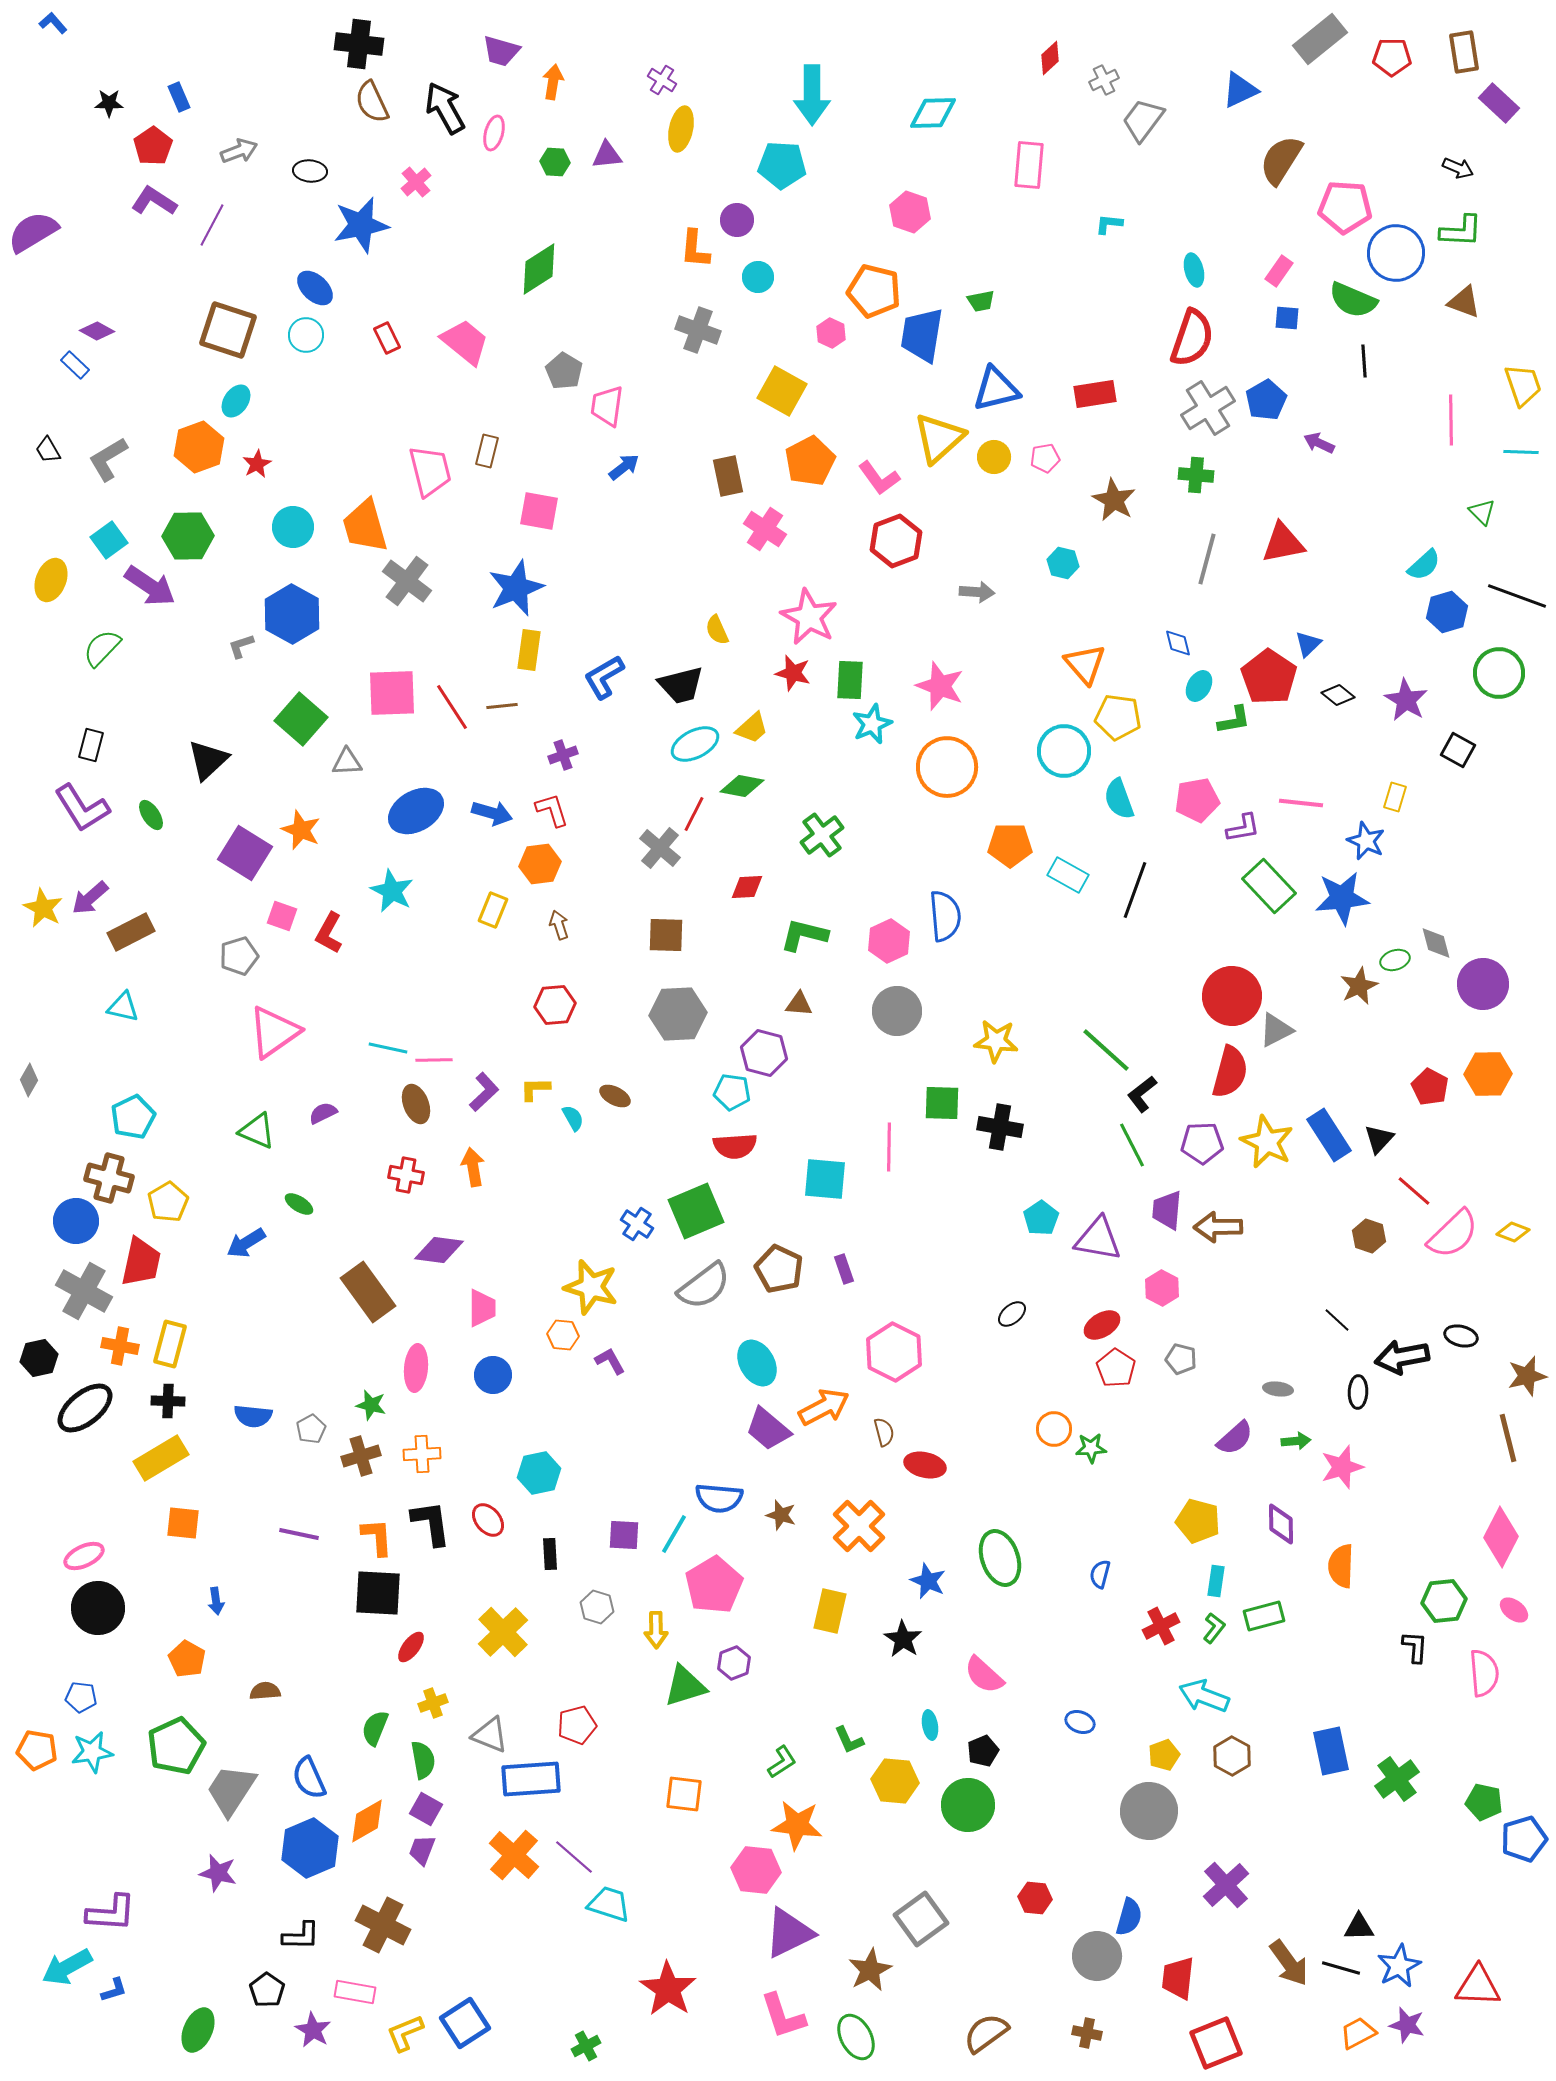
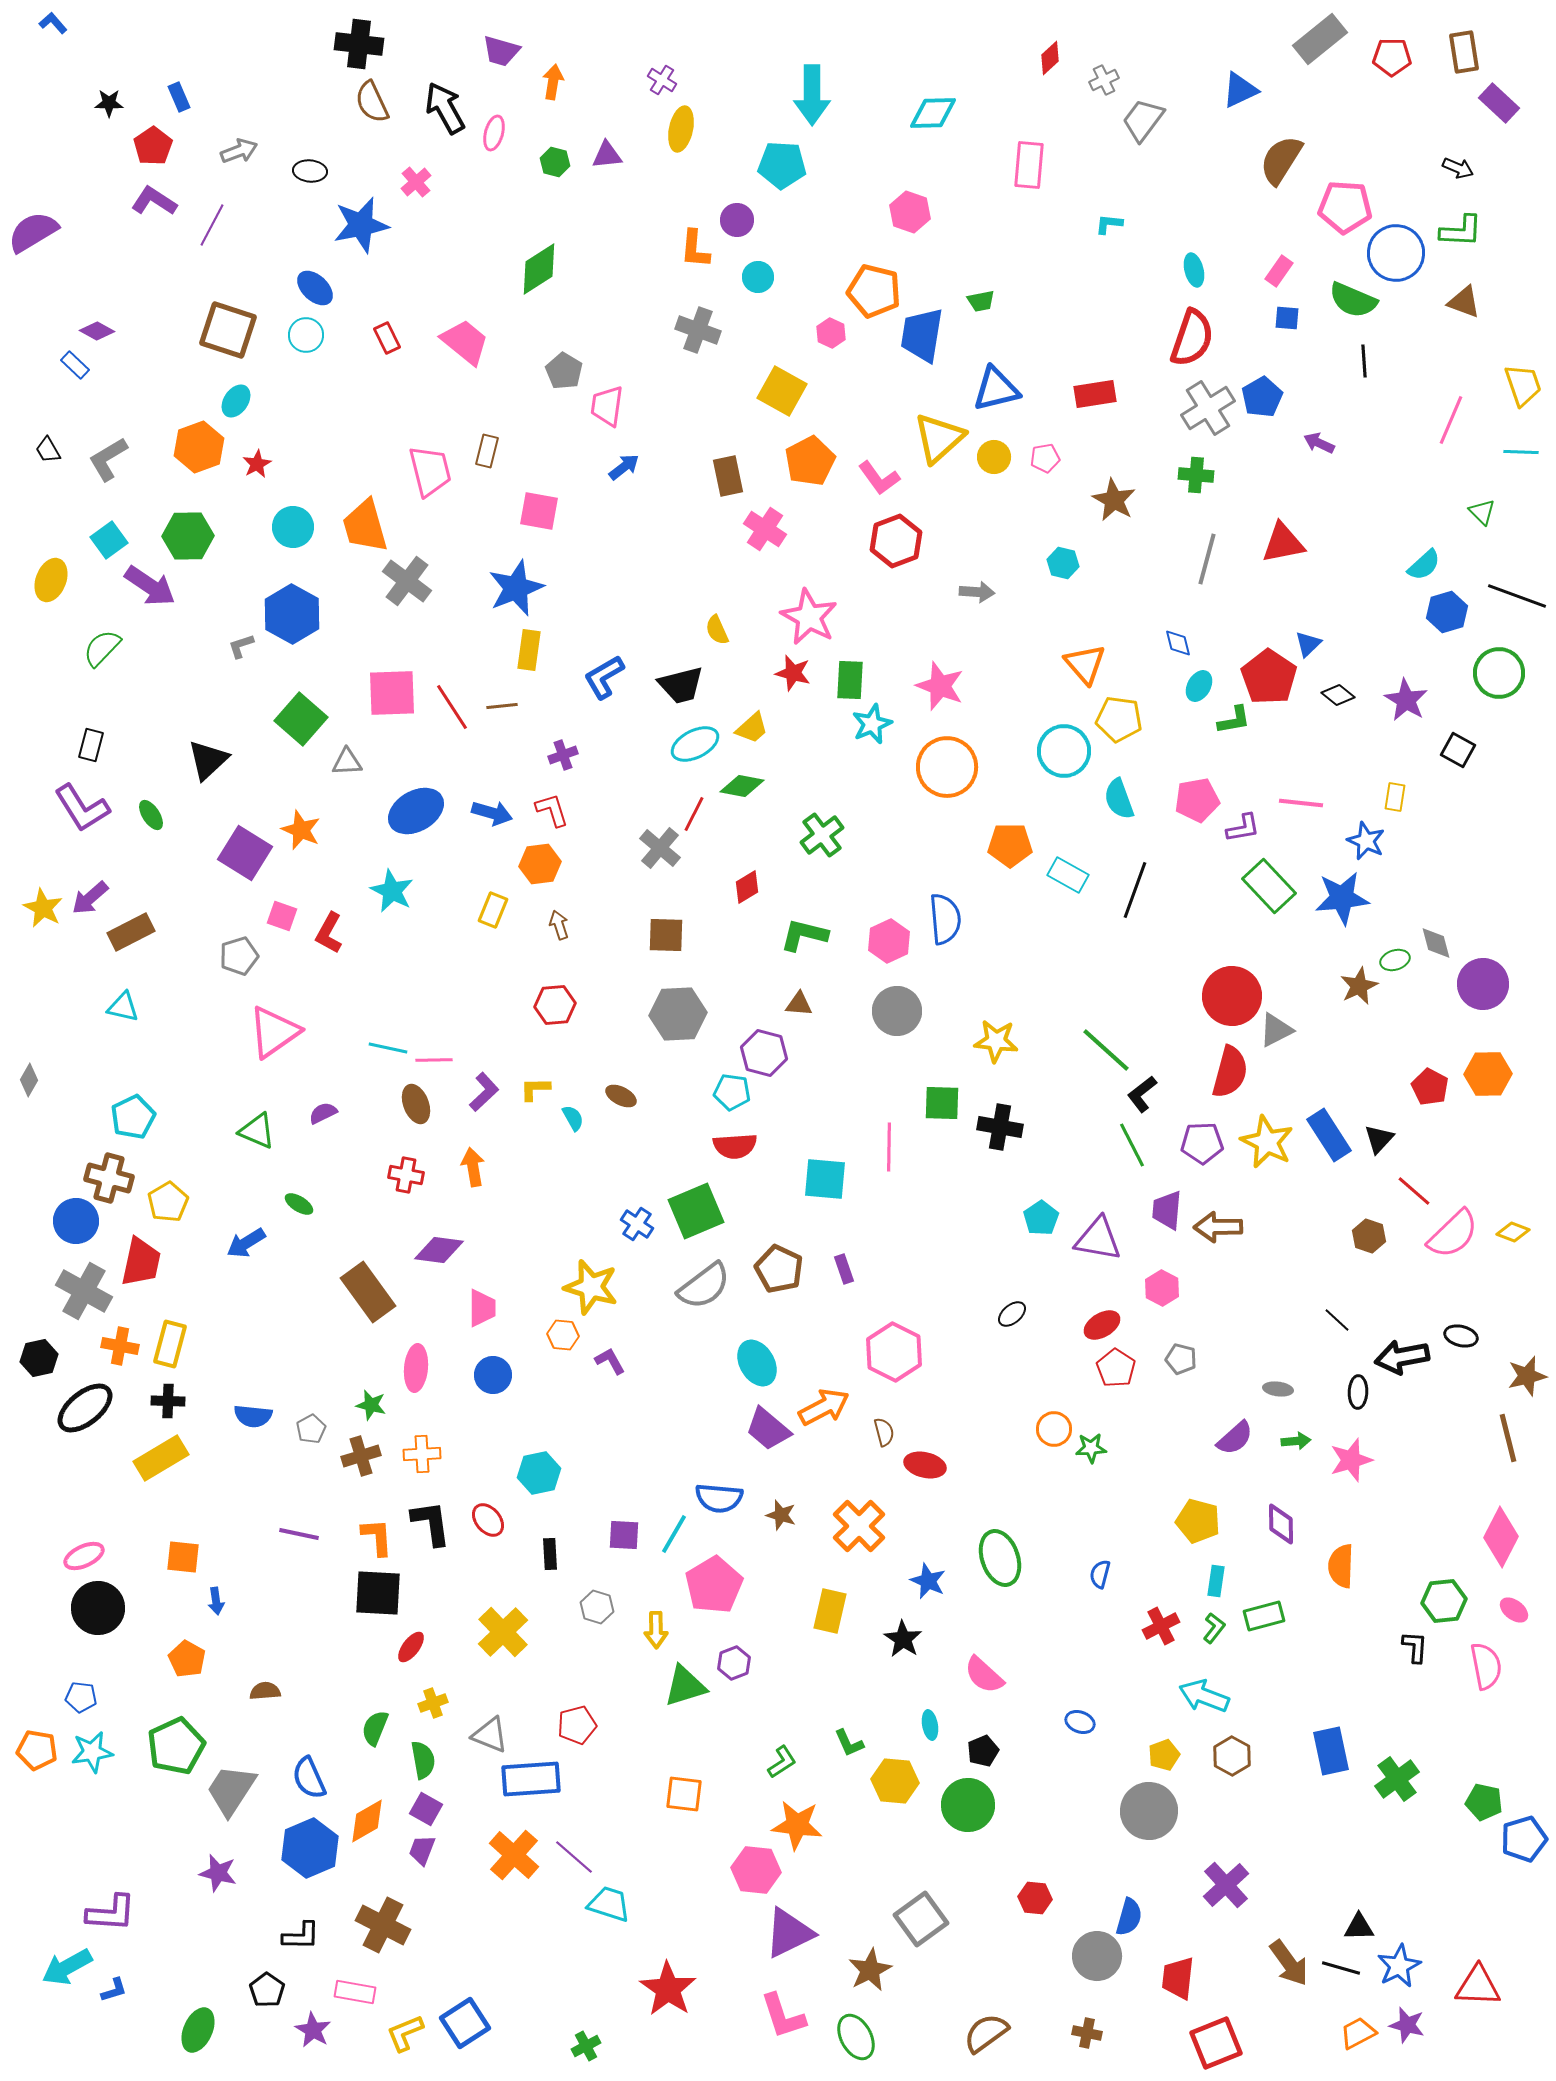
green hexagon at (555, 162): rotated 12 degrees clockwise
blue pentagon at (1266, 400): moved 4 px left, 3 px up
pink line at (1451, 420): rotated 24 degrees clockwise
yellow pentagon at (1118, 717): moved 1 px right, 2 px down
yellow rectangle at (1395, 797): rotated 8 degrees counterclockwise
red diamond at (747, 887): rotated 28 degrees counterclockwise
blue semicircle at (945, 916): moved 3 px down
brown ellipse at (615, 1096): moved 6 px right
pink star at (1342, 1467): moved 9 px right, 7 px up
orange square at (183, 1523): moved 34 px down
pink semicircle at (1484, 1673): moved 2 px right, 7 px up; rotated 6 degrees counterclockwise
green L-shape at (849, 1740): moved 3 px down
